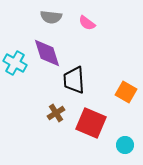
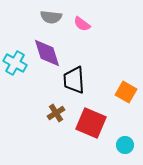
pink semicircle: moved 5 px left, 1 px down
